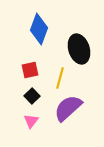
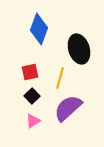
red square: moved 2 px down
pink triangle: moved 2 px right; rotated 21 degrees clockwise
